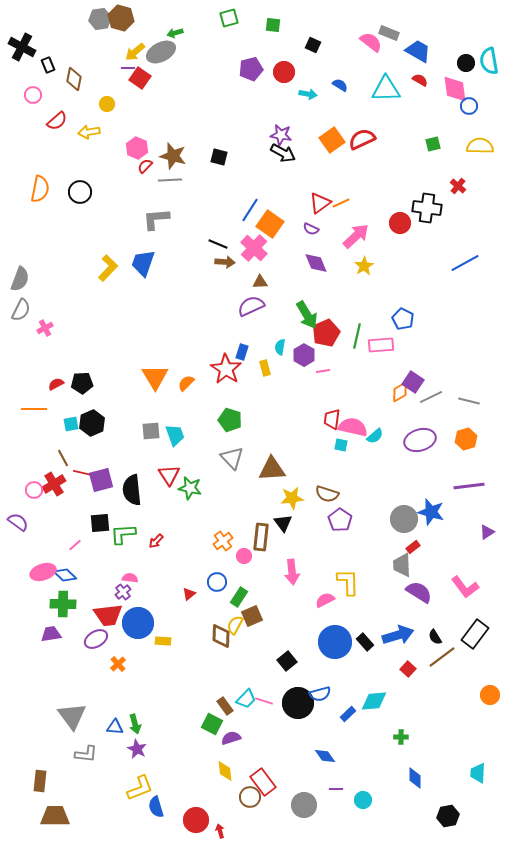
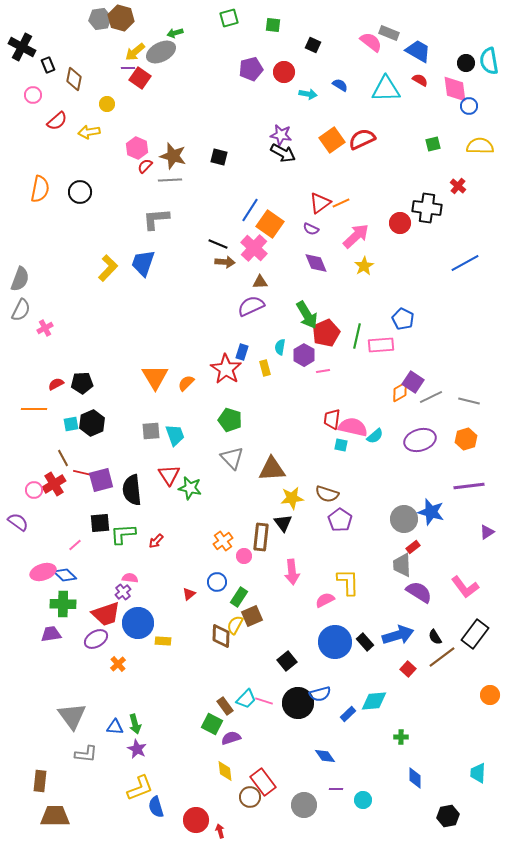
red trapezoid at (108, 615): moved 2 px left, 1 px up; rotated 12 degrees counterclockwise
